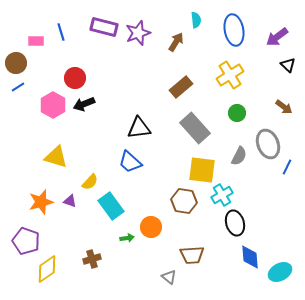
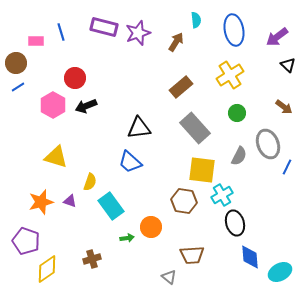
black arrow at (84, 104): moved 2 px right, 2 px down
yellow semicircle at (90, 182): rotated 24 degrees counterclockwise
